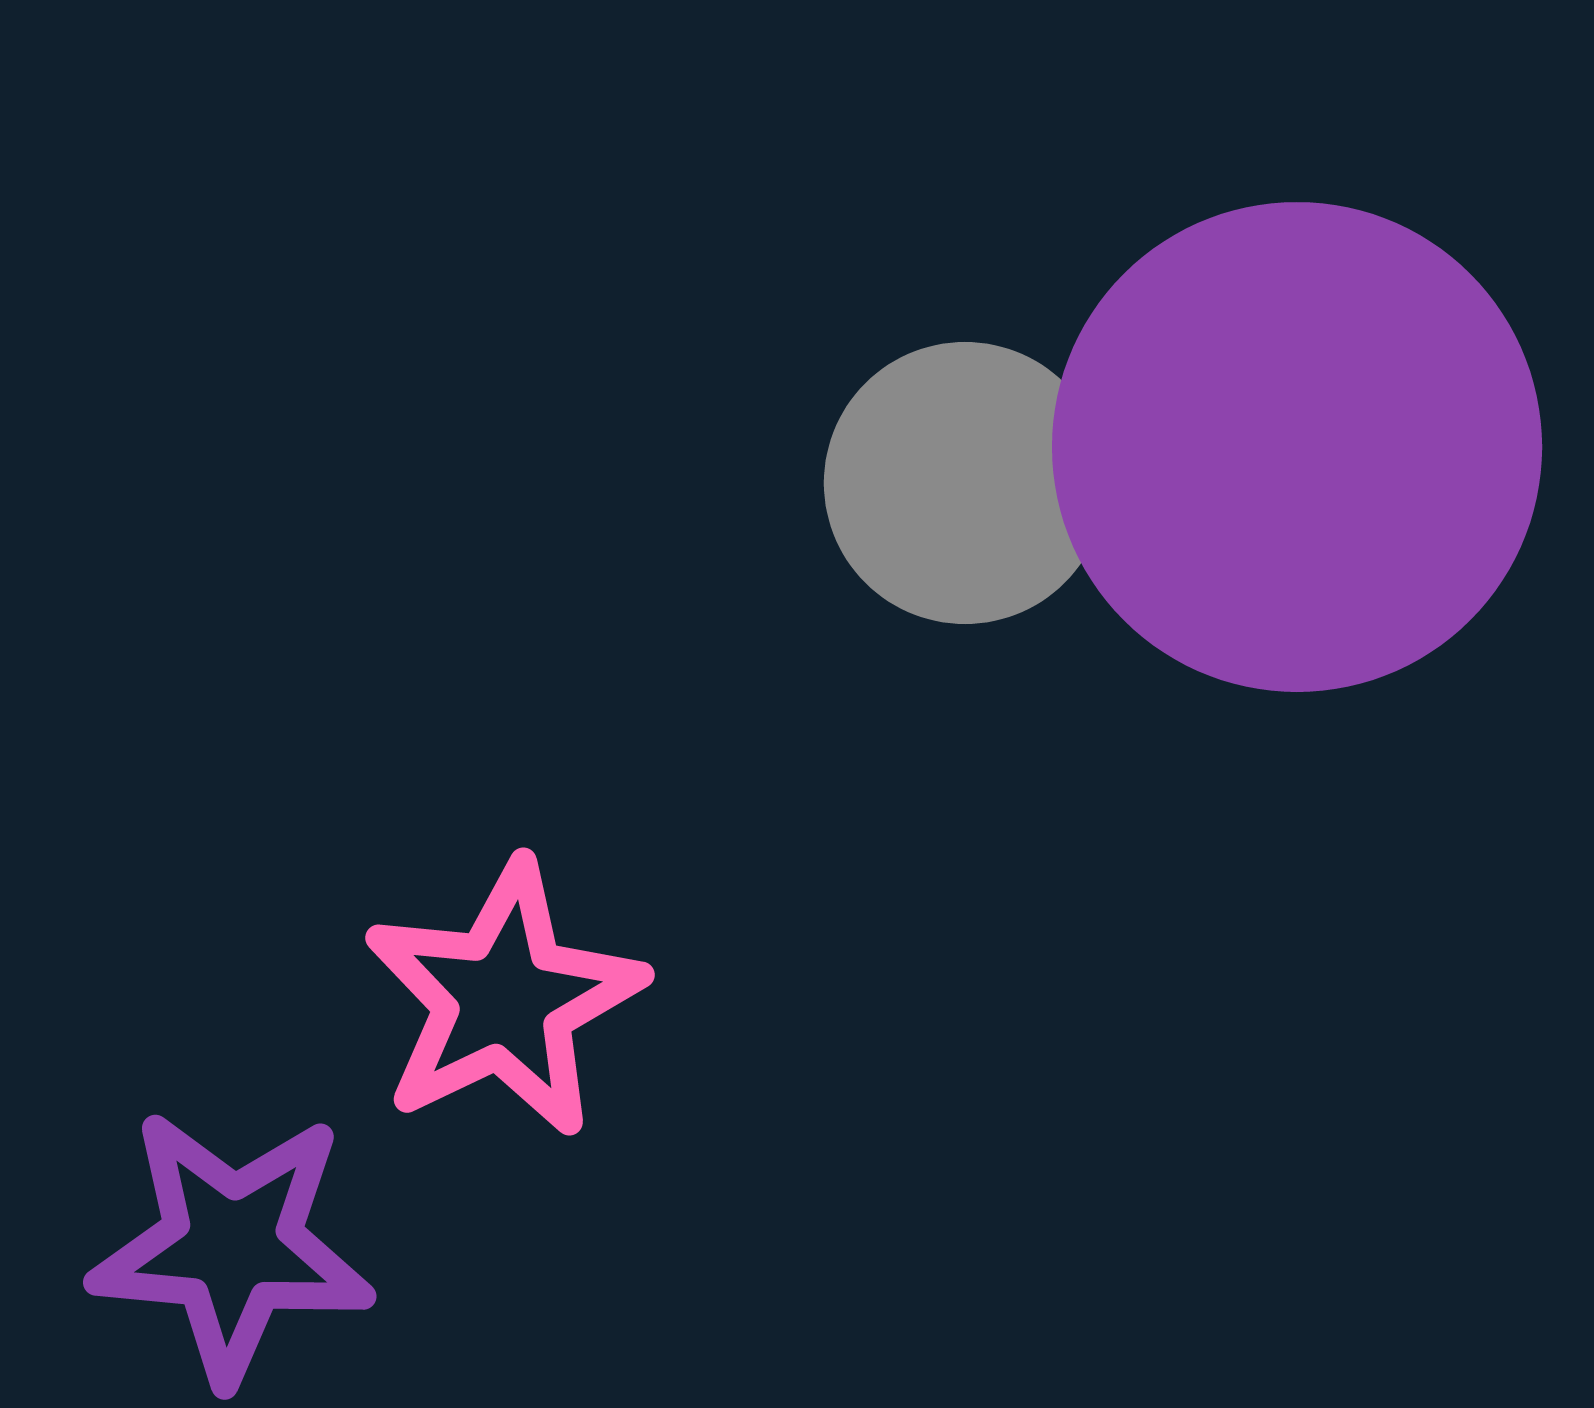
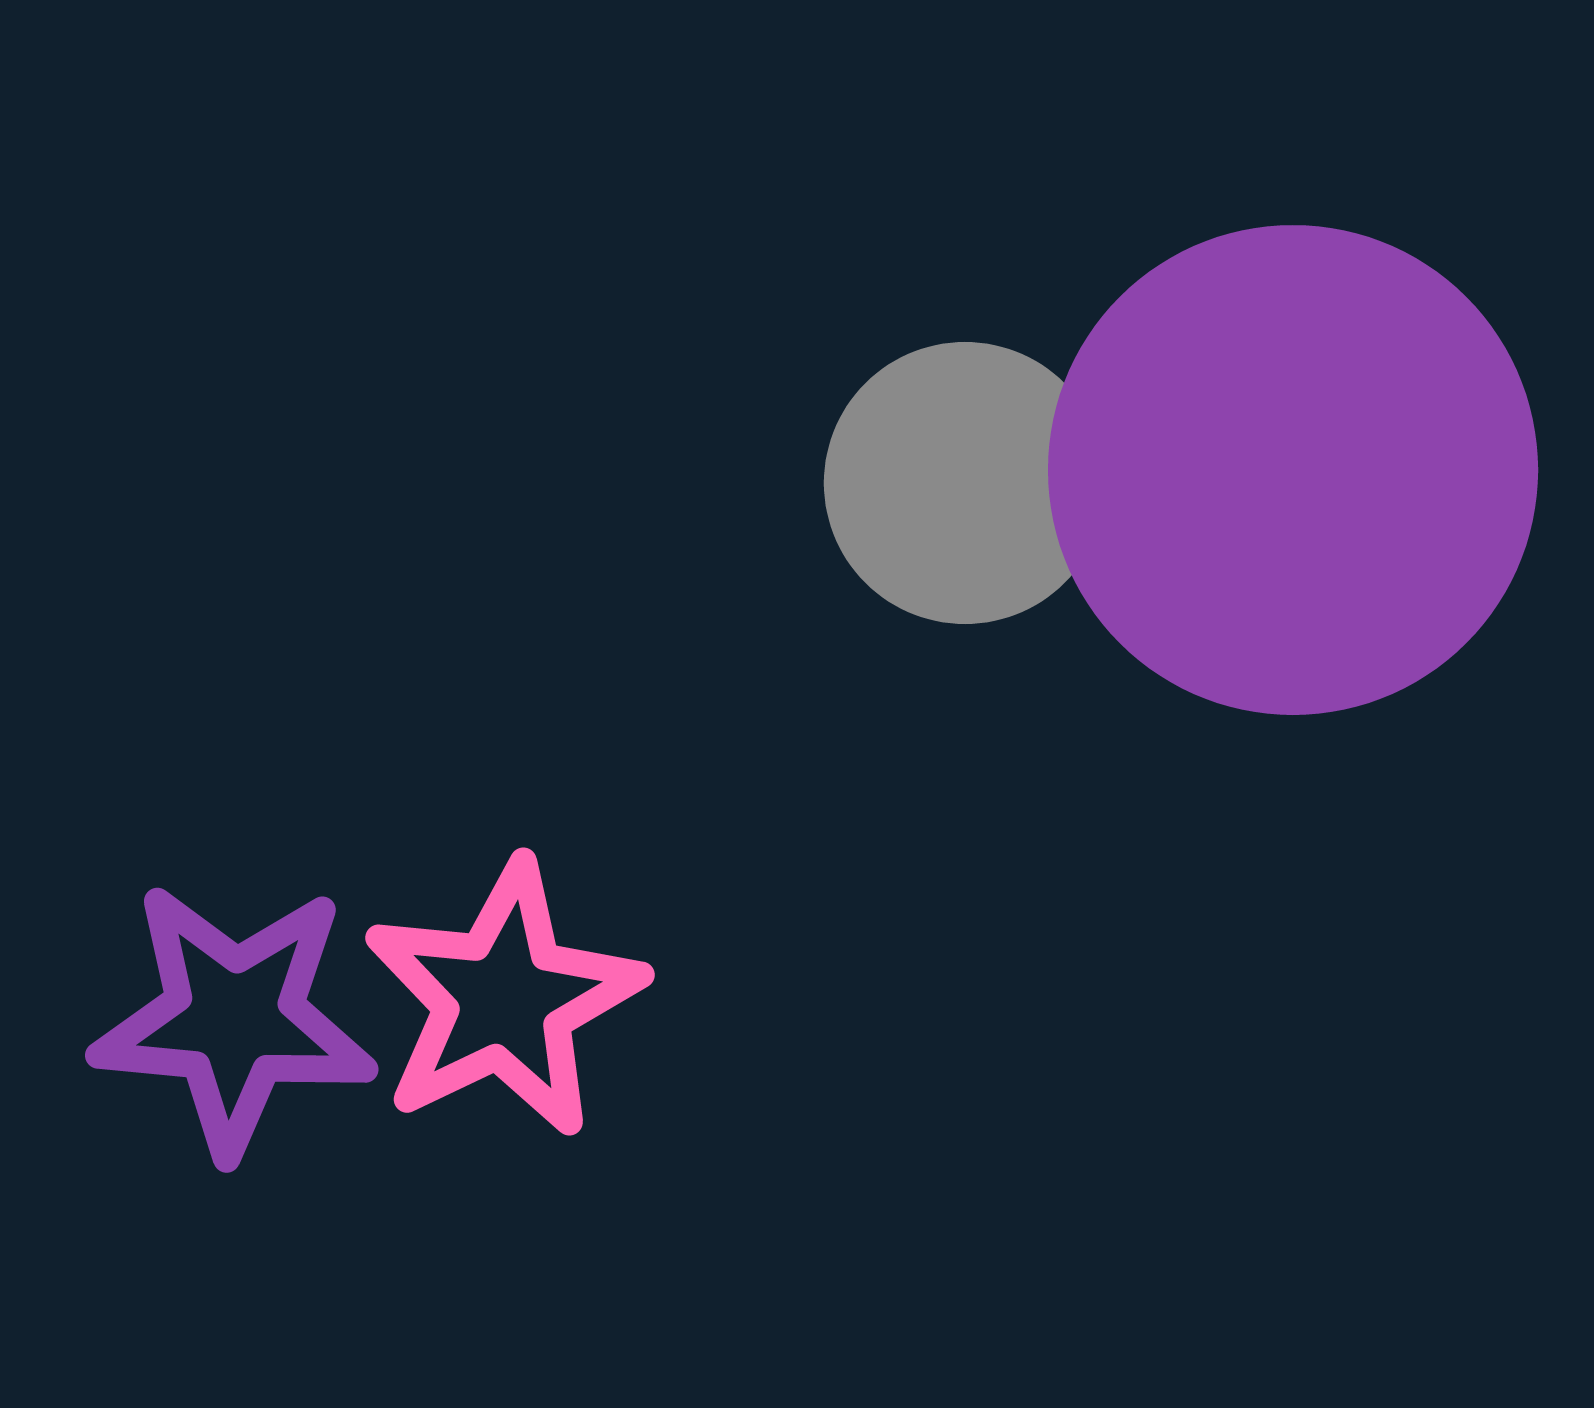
purple circle: moved 4 px left, 23 px down
purple star: moved 2 px right, 227 px up
